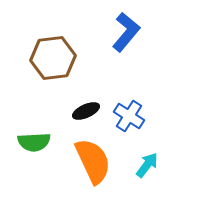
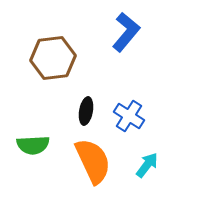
black ellipse: rotated 56 degrees counterclockwise
green semicircle: moved 1 px left, 3 px down
